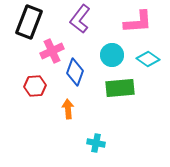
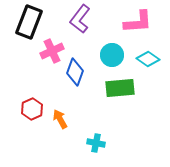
red hexagon: moved 3 px left, 23 px down; rotated 20 degrees counterclockwise
orange arrow: moved 8 px left, 10 px down; rotated 24 degrees counterclockwise
